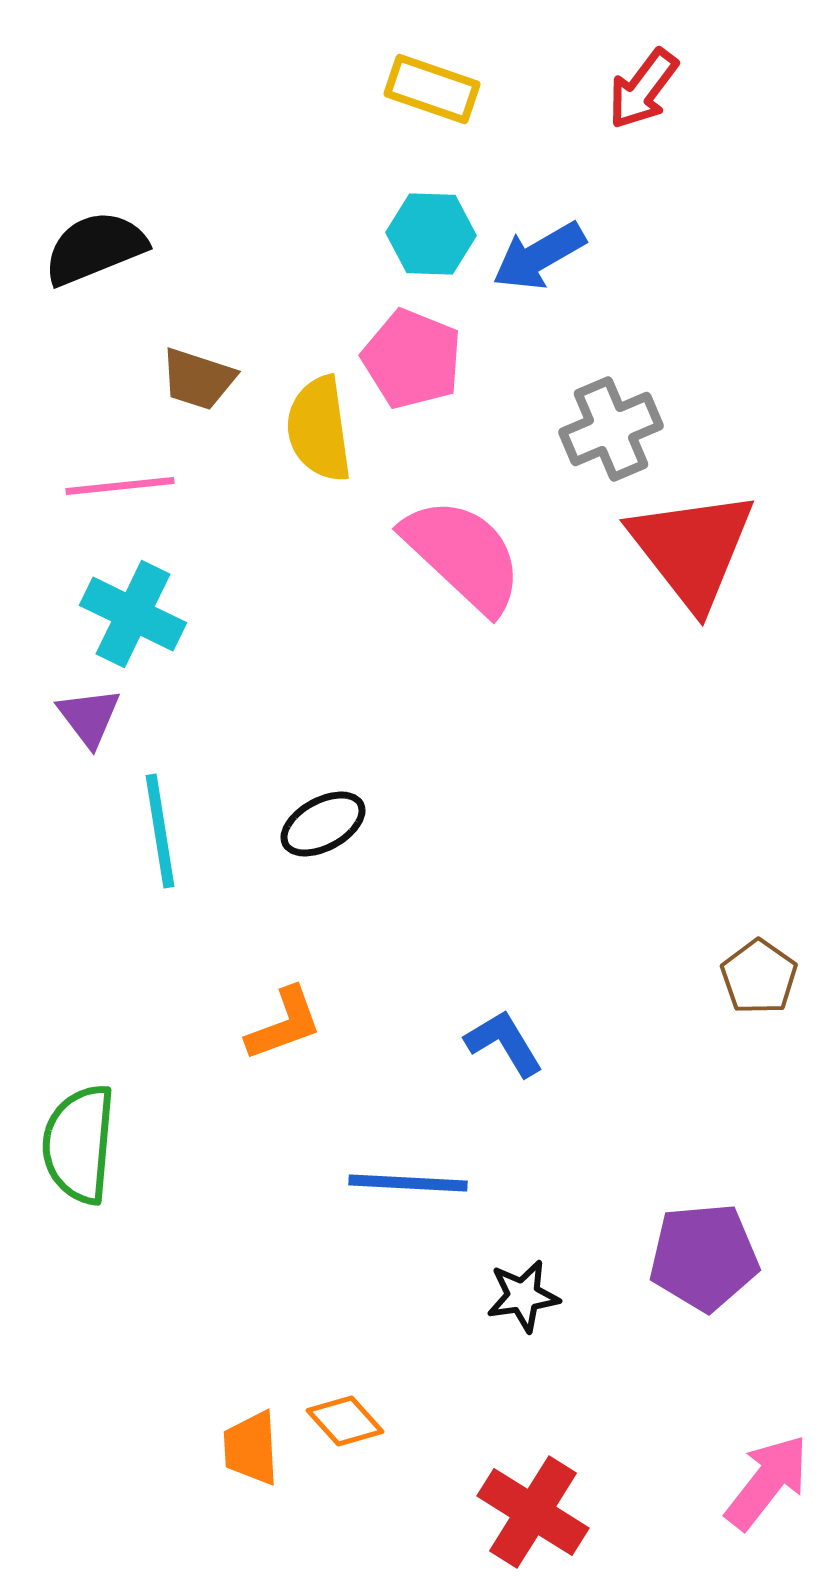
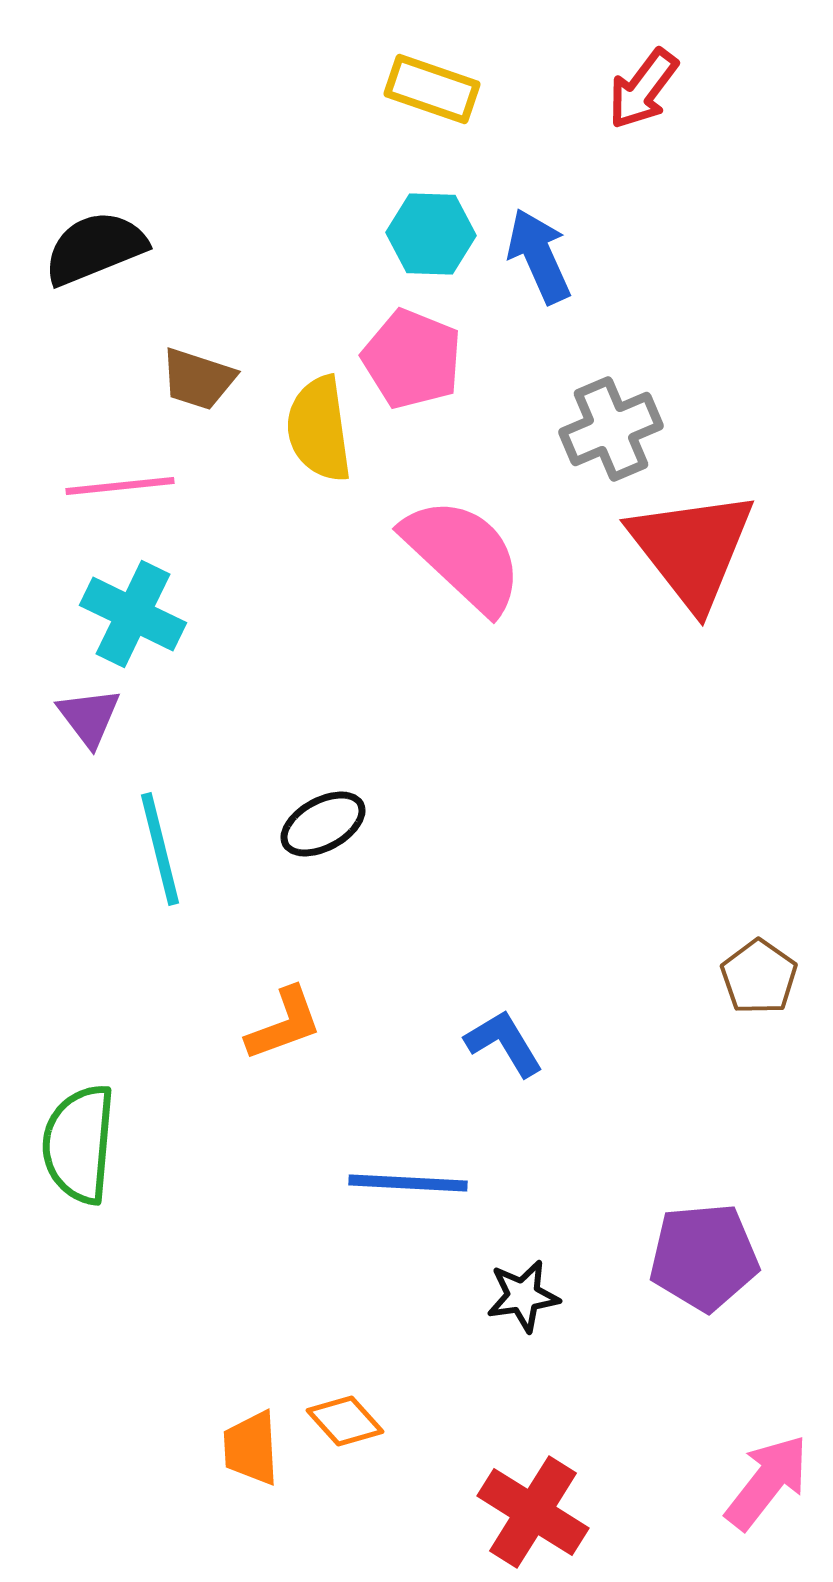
blue arrow: rotated 96 degrees clockwise
cyan line: moved 18 px down; rotated 5 degrees counterclockwise
